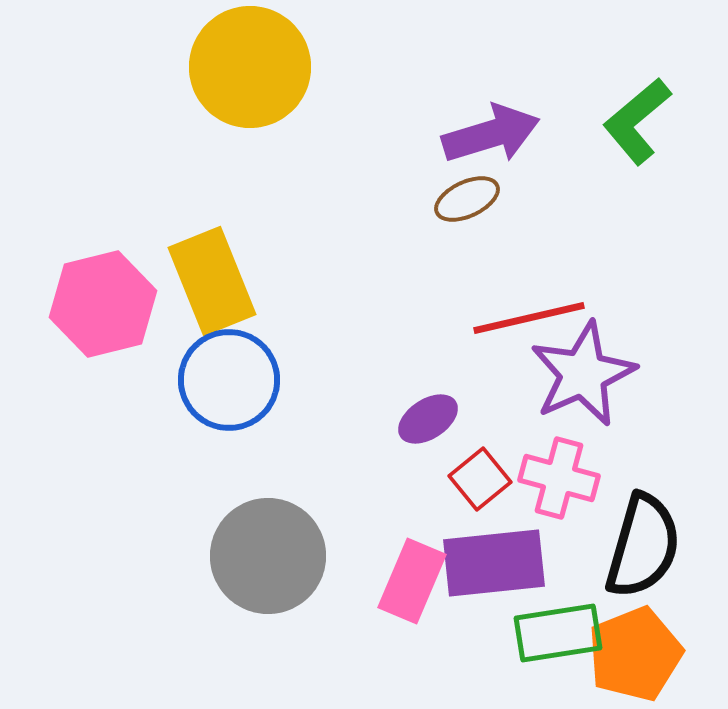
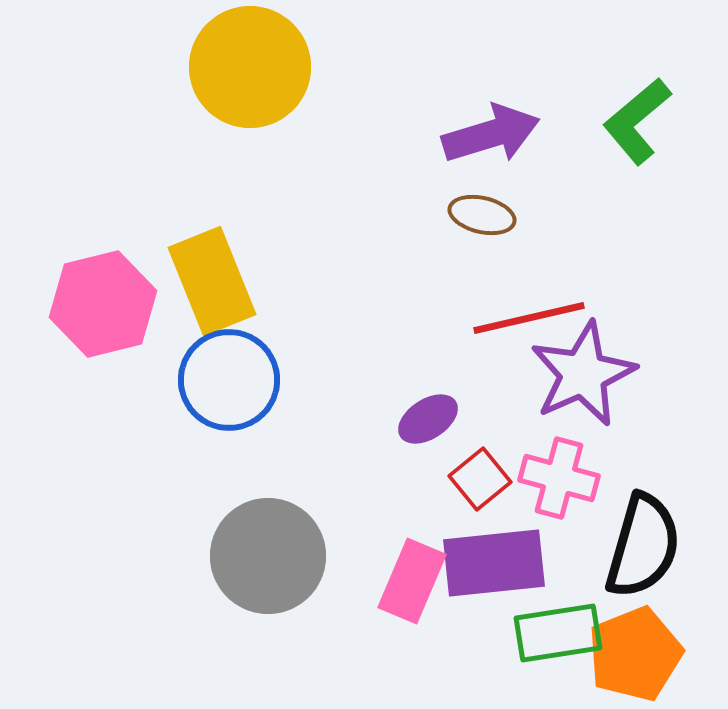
brown ellipse: moved 15 px right, 16 px down; rotated 38 degrees clockwise
